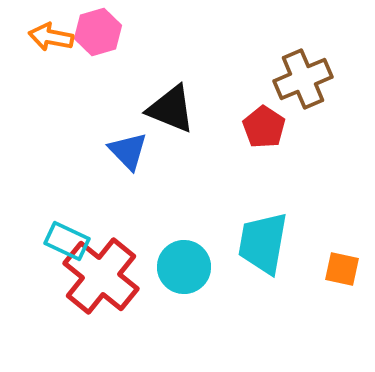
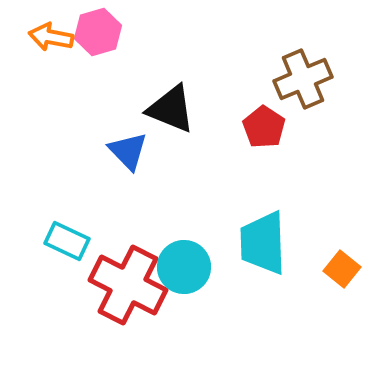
cyan trapezoid: rotated 12 degrees counterclockwise
orange square: rotated 27 degrees clockwise
red cross: moved 27 px right, 9 px down; rotated 12 degrees counterclockwise
